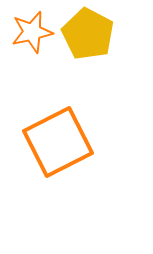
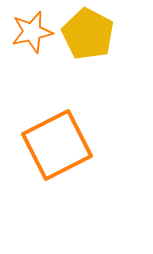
orange square: moved 1 px left, 3 px down
